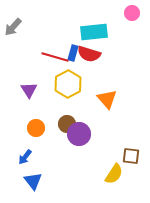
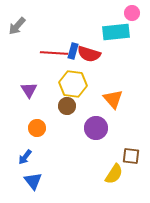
gray arrow: moved 4 px right, 1 px up
cyan rectangle: moved 22 px right
blue rectangle: moved 2 px up
red line: moved 1 px left, 4 px up; rotated 12 degrees counterclockwise
yellow hexagon: moved 5 px right; rotated 24 degrees counterclockwise
orange triangle: moved 6 px right
brown circle: moved 18 px up
orange circle: moved 1 px right
purple circle: moved 17 px right, 6 px up
